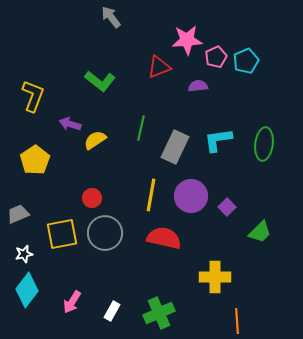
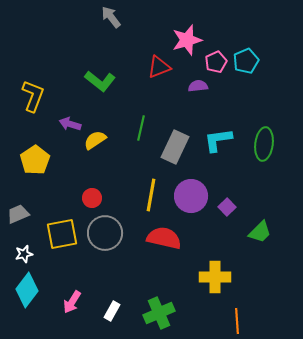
pink star: rotated 12 degrees counterclockwise
pink pentagon: moved 5 px down
